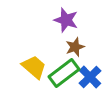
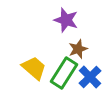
brown star: moved 3 px right, 2 px down
yellow trapezoid: moved 1 px down
green rectangle: rotated 20 degrees counterclockwise
